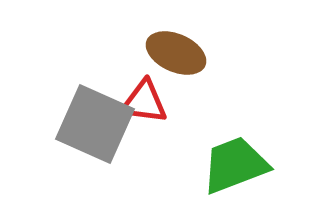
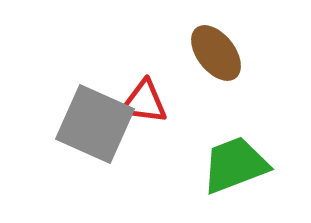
brown ellipse: moved 40 px right; rotated 28 degrees clockwise
